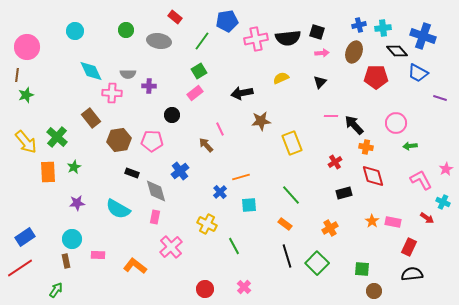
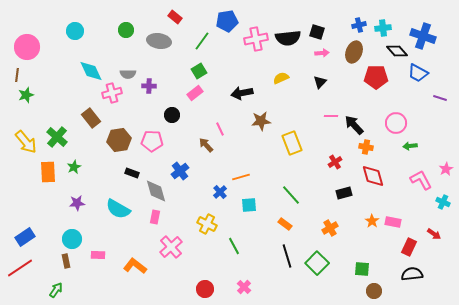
pink cross at (112, 93): rotated 18 degrees counterclockwise
red arrow at (427, 218): moved 7 px right, 16 px down
